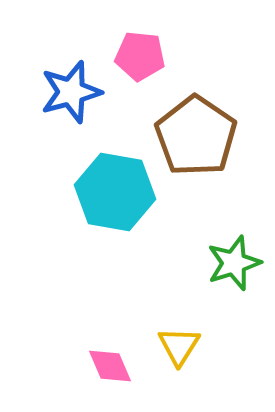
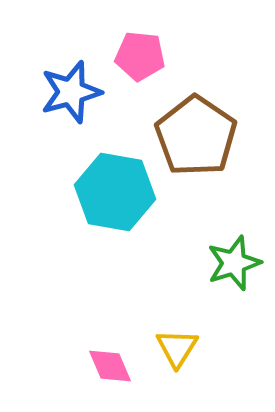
yellow triangle: moved 2 px left, 2 px down
